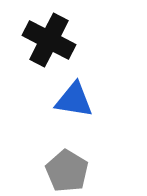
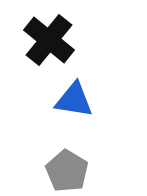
black cross: rotated 12 degrees clockwise
